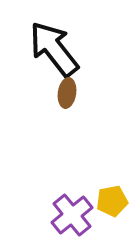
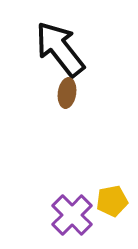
black arrow: moved 6 px right
purple cross: rotated 6 degrees counterclockwise
